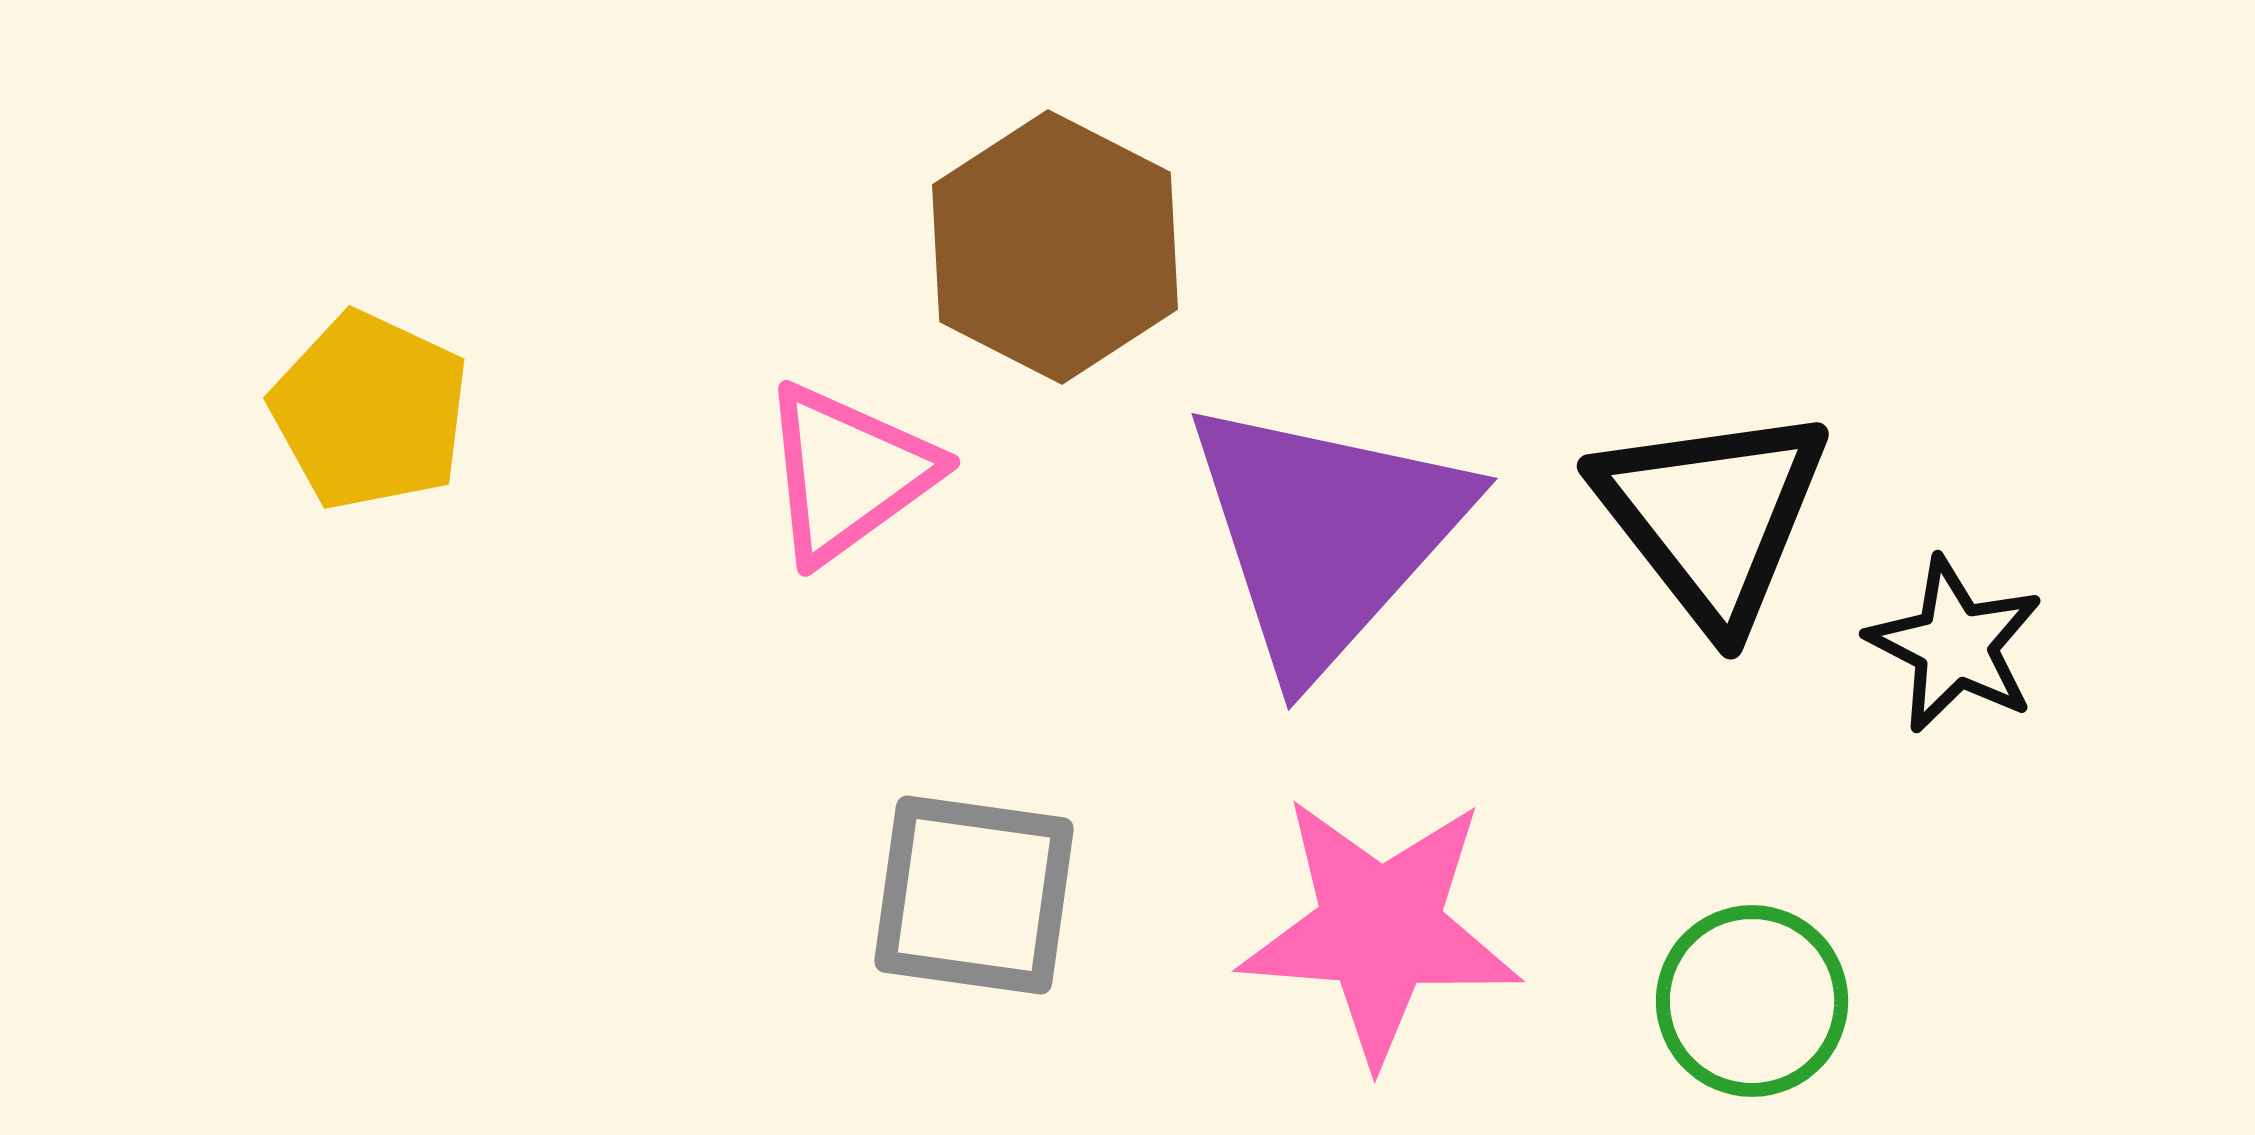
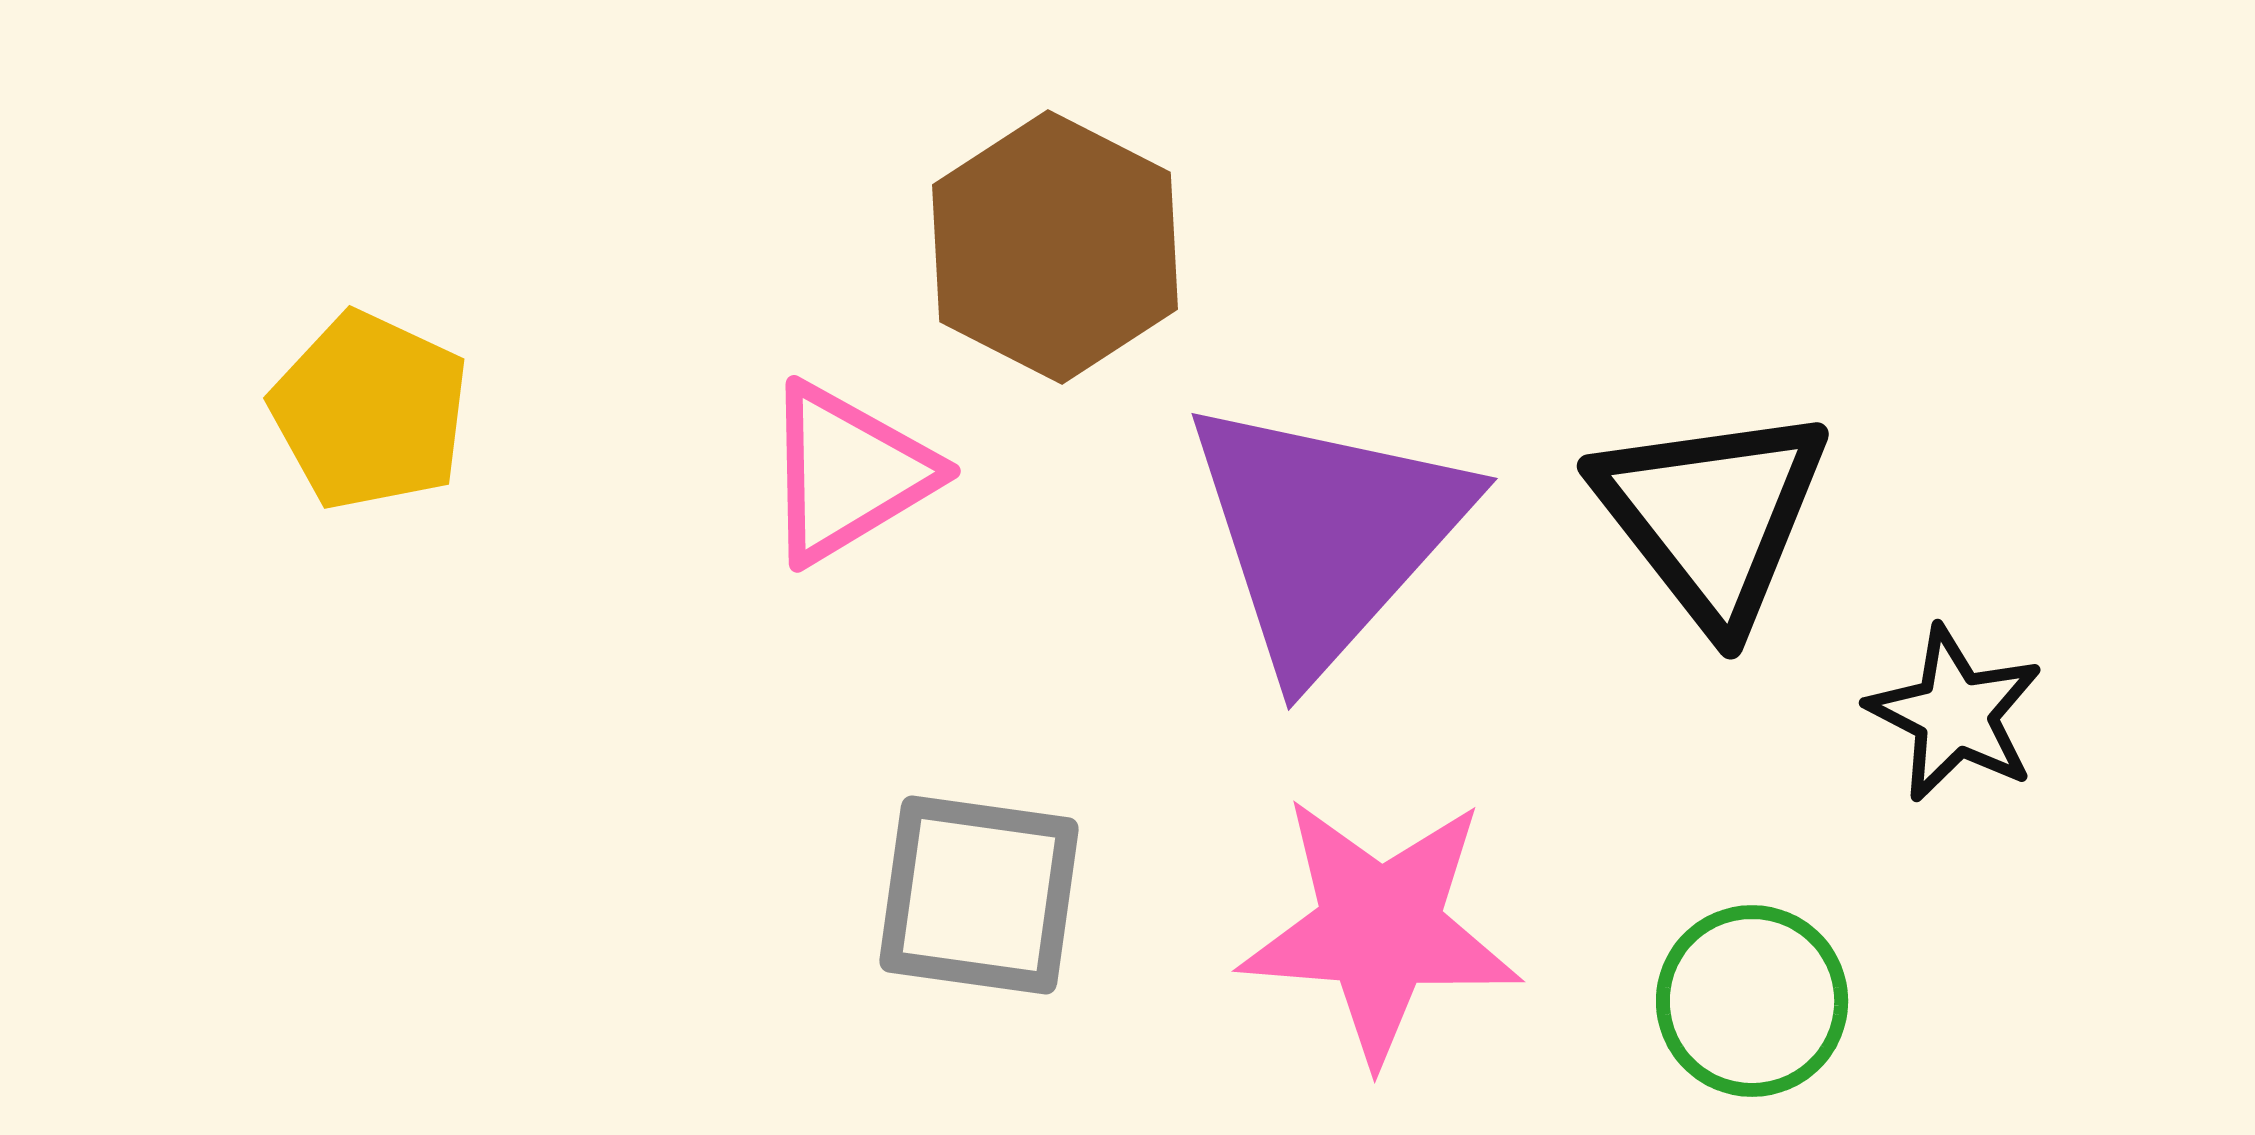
pink triangle: rotated 5 degrees clockwise
black star: moved 69 px down
gray square: moved 5 px right
